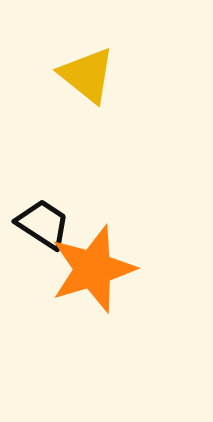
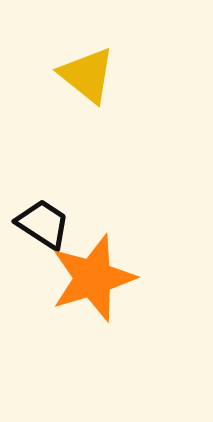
orange star: moved 9 px down
